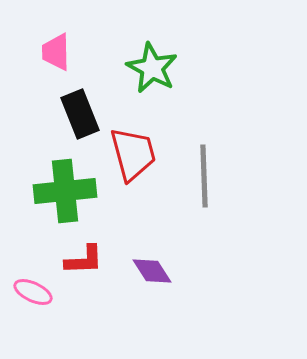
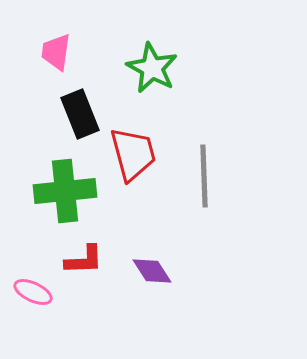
pink trapezoid: rotated 9 degrees clockwise
